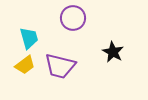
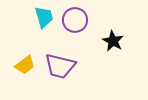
purple circle: moved 2 px right, 2 px down
cyan trapezoid: moved 15 px right, 21 px up
black star: moved 11 px up
